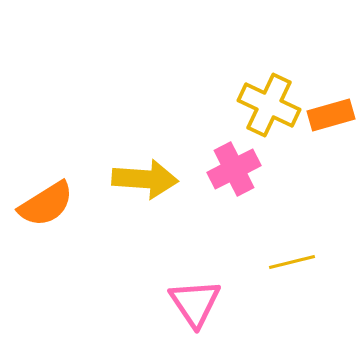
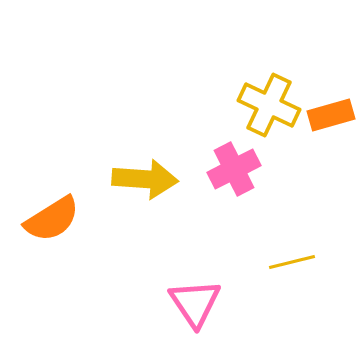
orange semicircle: moved 6 px right, 15 px down
